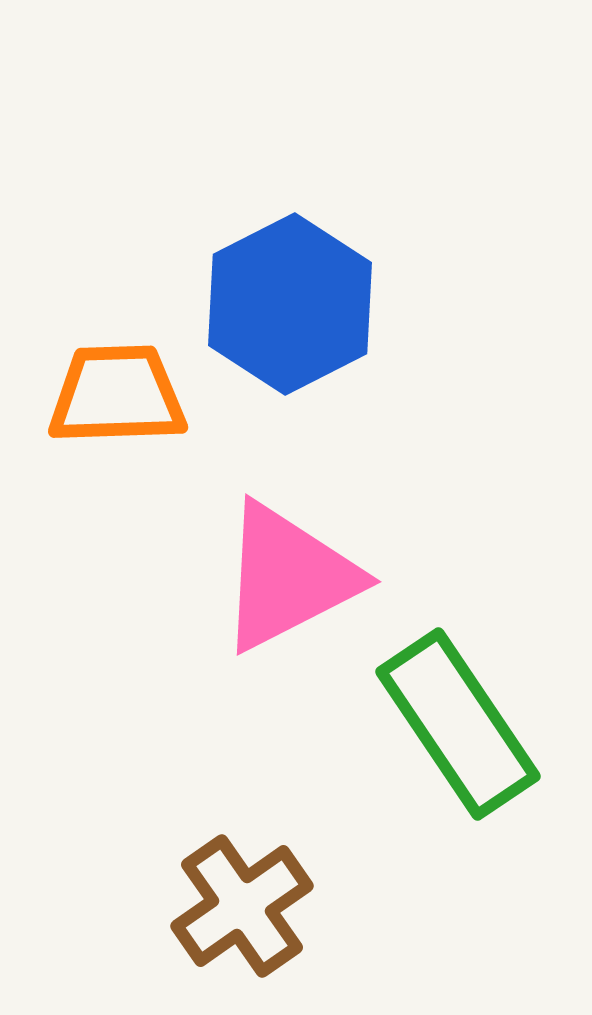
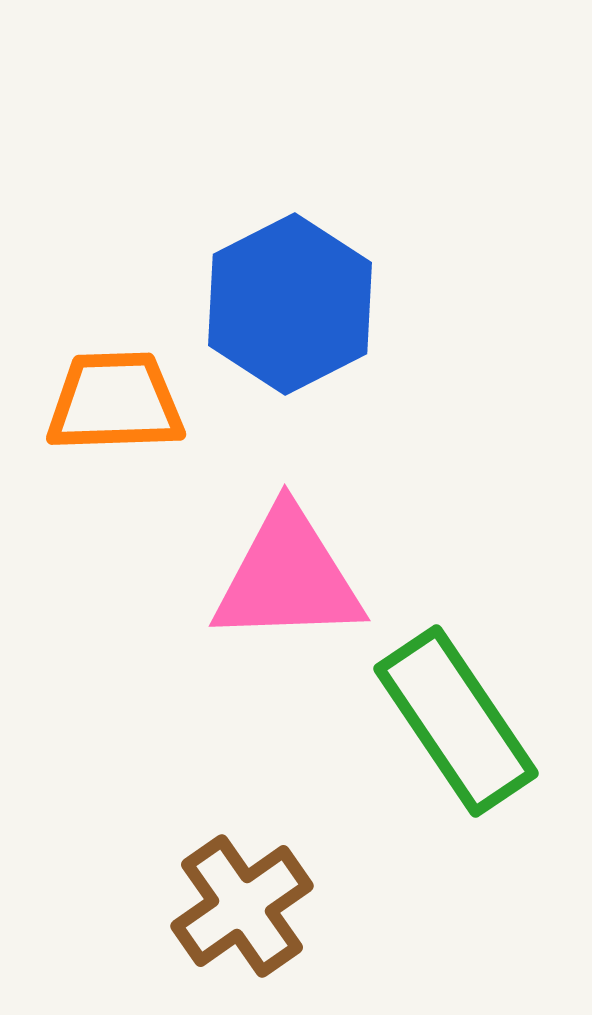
orange trapezoid: moved 2 px left, 7 px down
pink triangle: rotated 25 degrees clockwise
green rectangle: moved 2 px left, 3 px up
